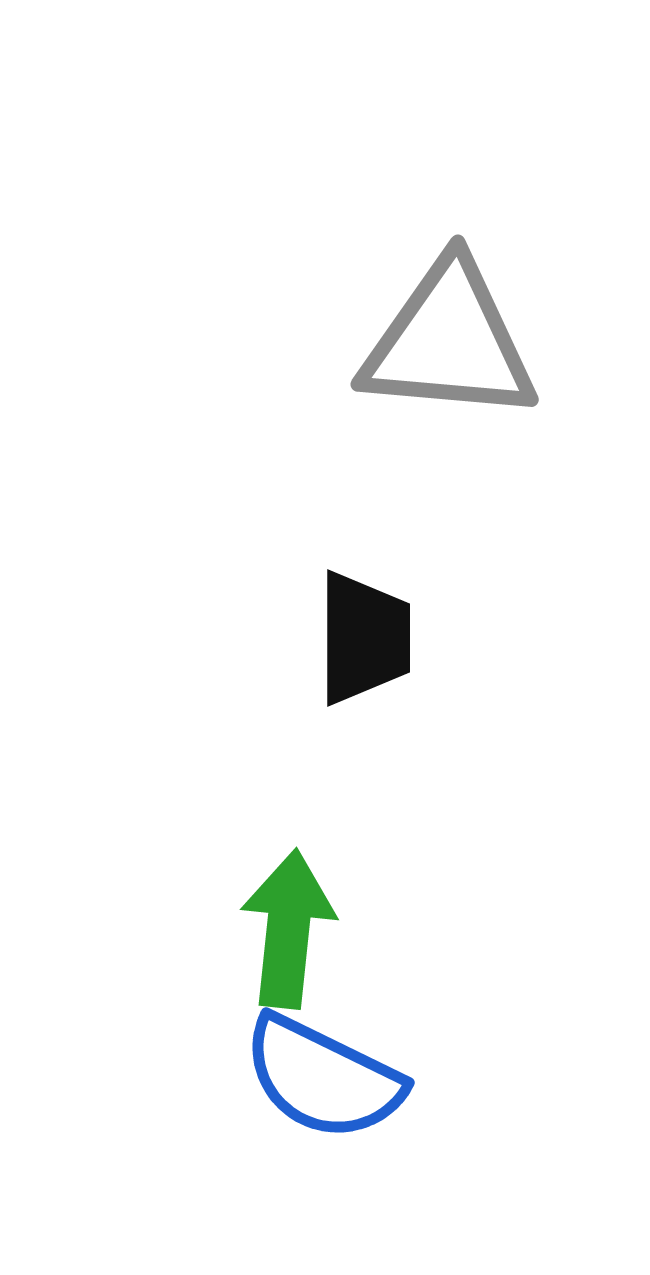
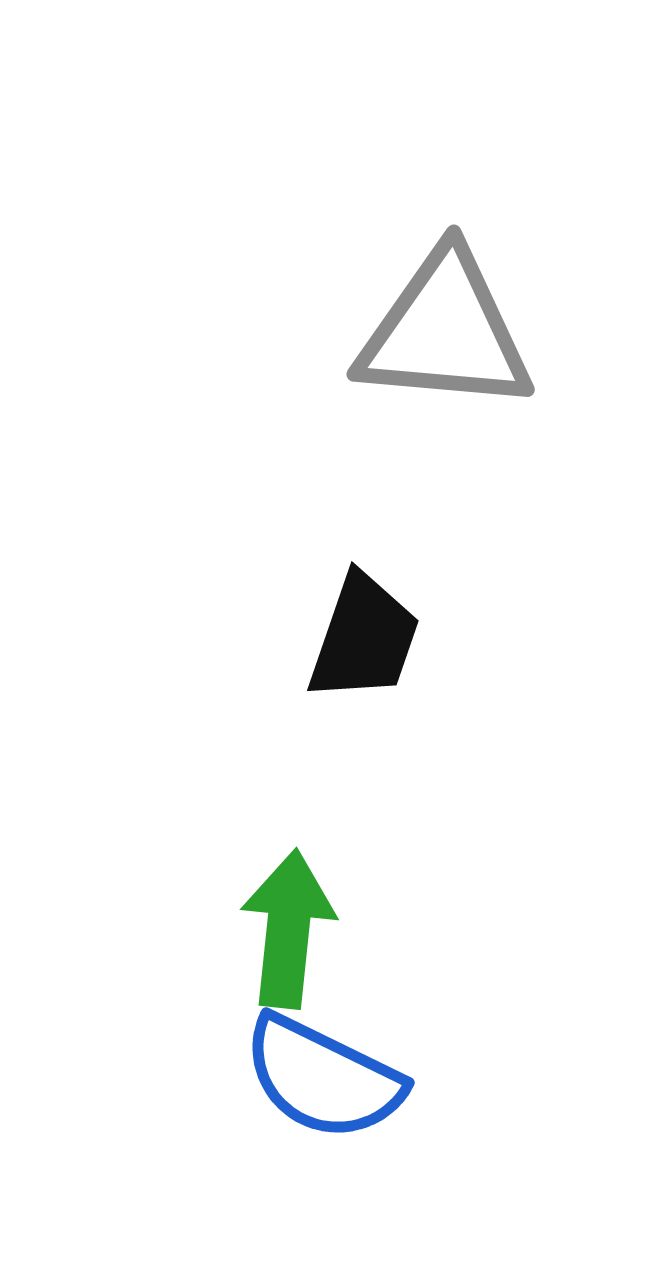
gray triangle: moved 4 px left, 10 px up
black trapezoid: rotated 19 degrees clockwise
